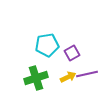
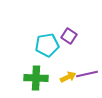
purple square: moved 3 px left, 17 px up; rotated 28 degrees counterclockwise
green cross: rotated 20 degrees clockwise
